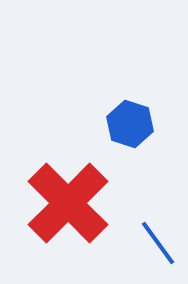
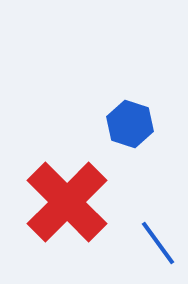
red cross: moved 1 px left, 1 px up
